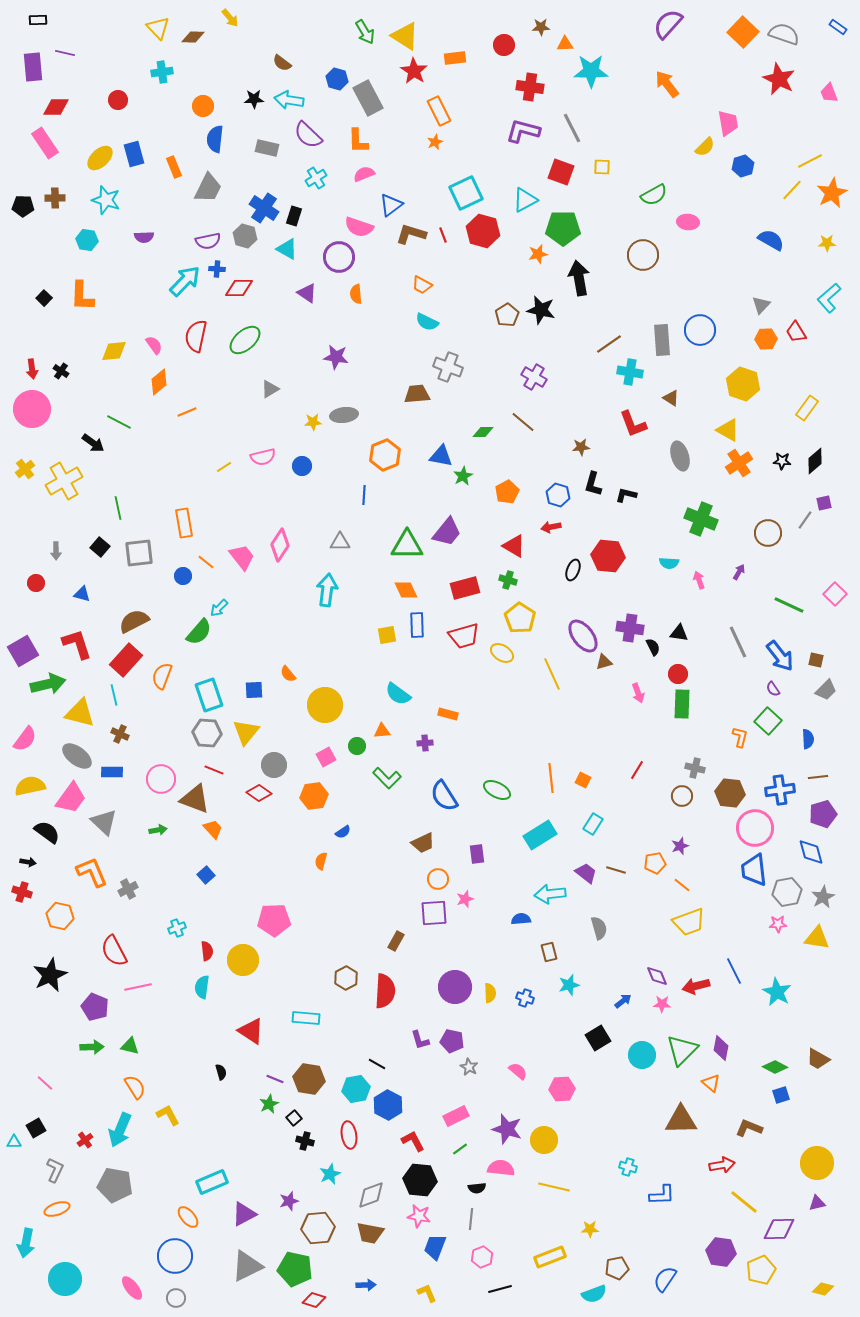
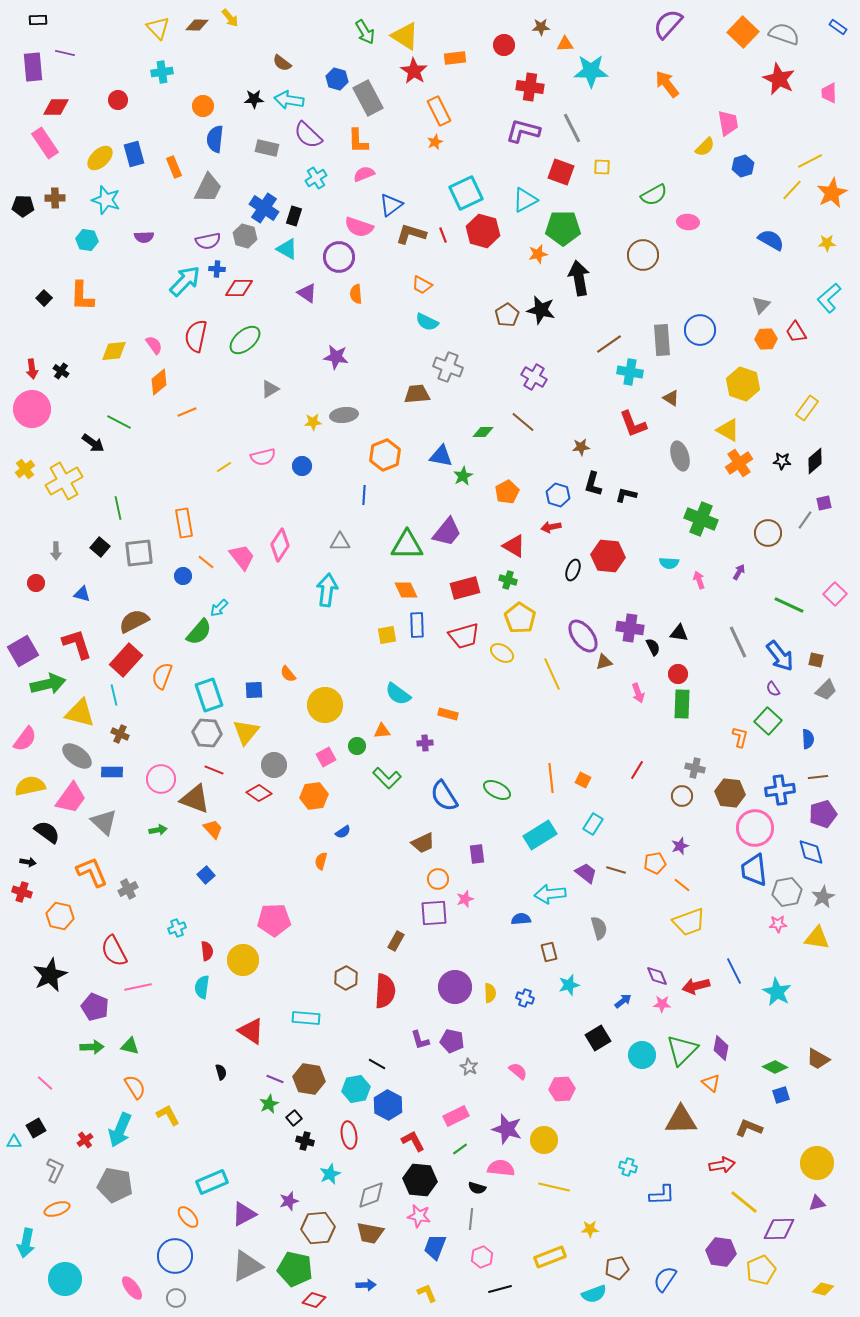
brown diamond at (193, 37): moved 4 px right, 12 px up
pink trapezoid at (829, 93): rotated 20 degrees clockwise
black semicircle at (477, 1188): rotated 24 degrees clockwise
